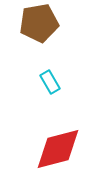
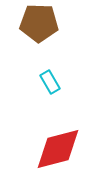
brown pentagon: rotated 12 degrees clockwise
